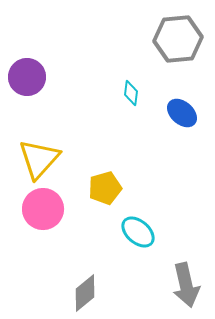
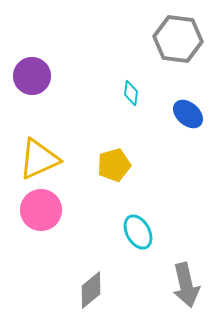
gray hexagon: rotated 12 degrees clockwise
purple circle: moved 5 px right, 1 px up
blue ellipse: moved 6 px right, 1 px down
yellow triangle: rotated 24 degrees clockwise
yellow pentagon: moved 9 px right, 23 px up
pink circle: moved 2 px left, 1 px down
cyan ellipse: rotated 20 degrees clockwise
gray diamond: moved 6 px right, 3 px up
